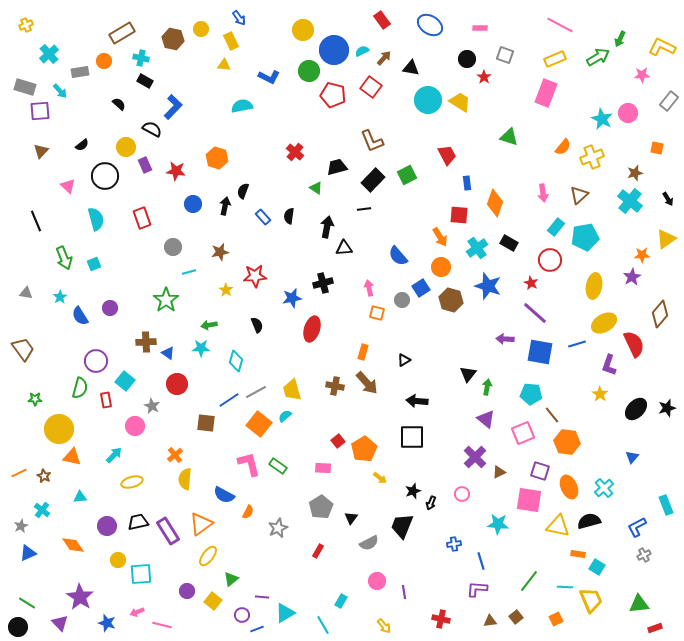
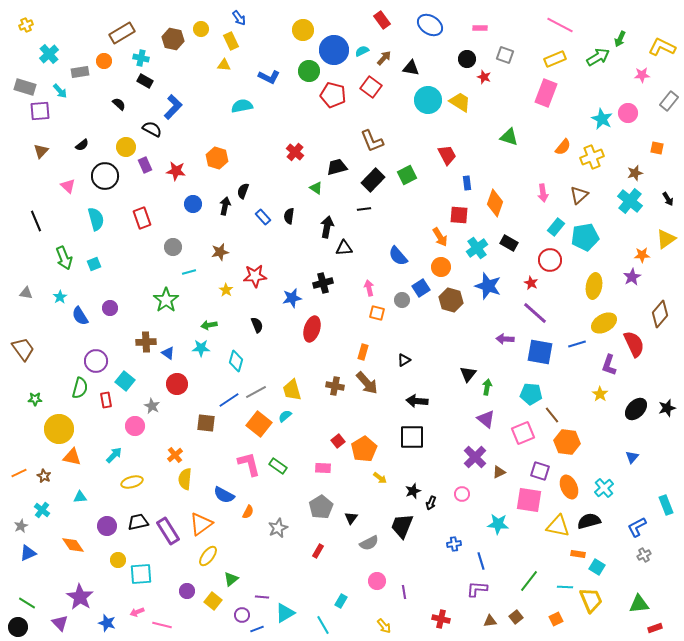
red star at (484, 77): rotated 16 degrees counterclockwise
